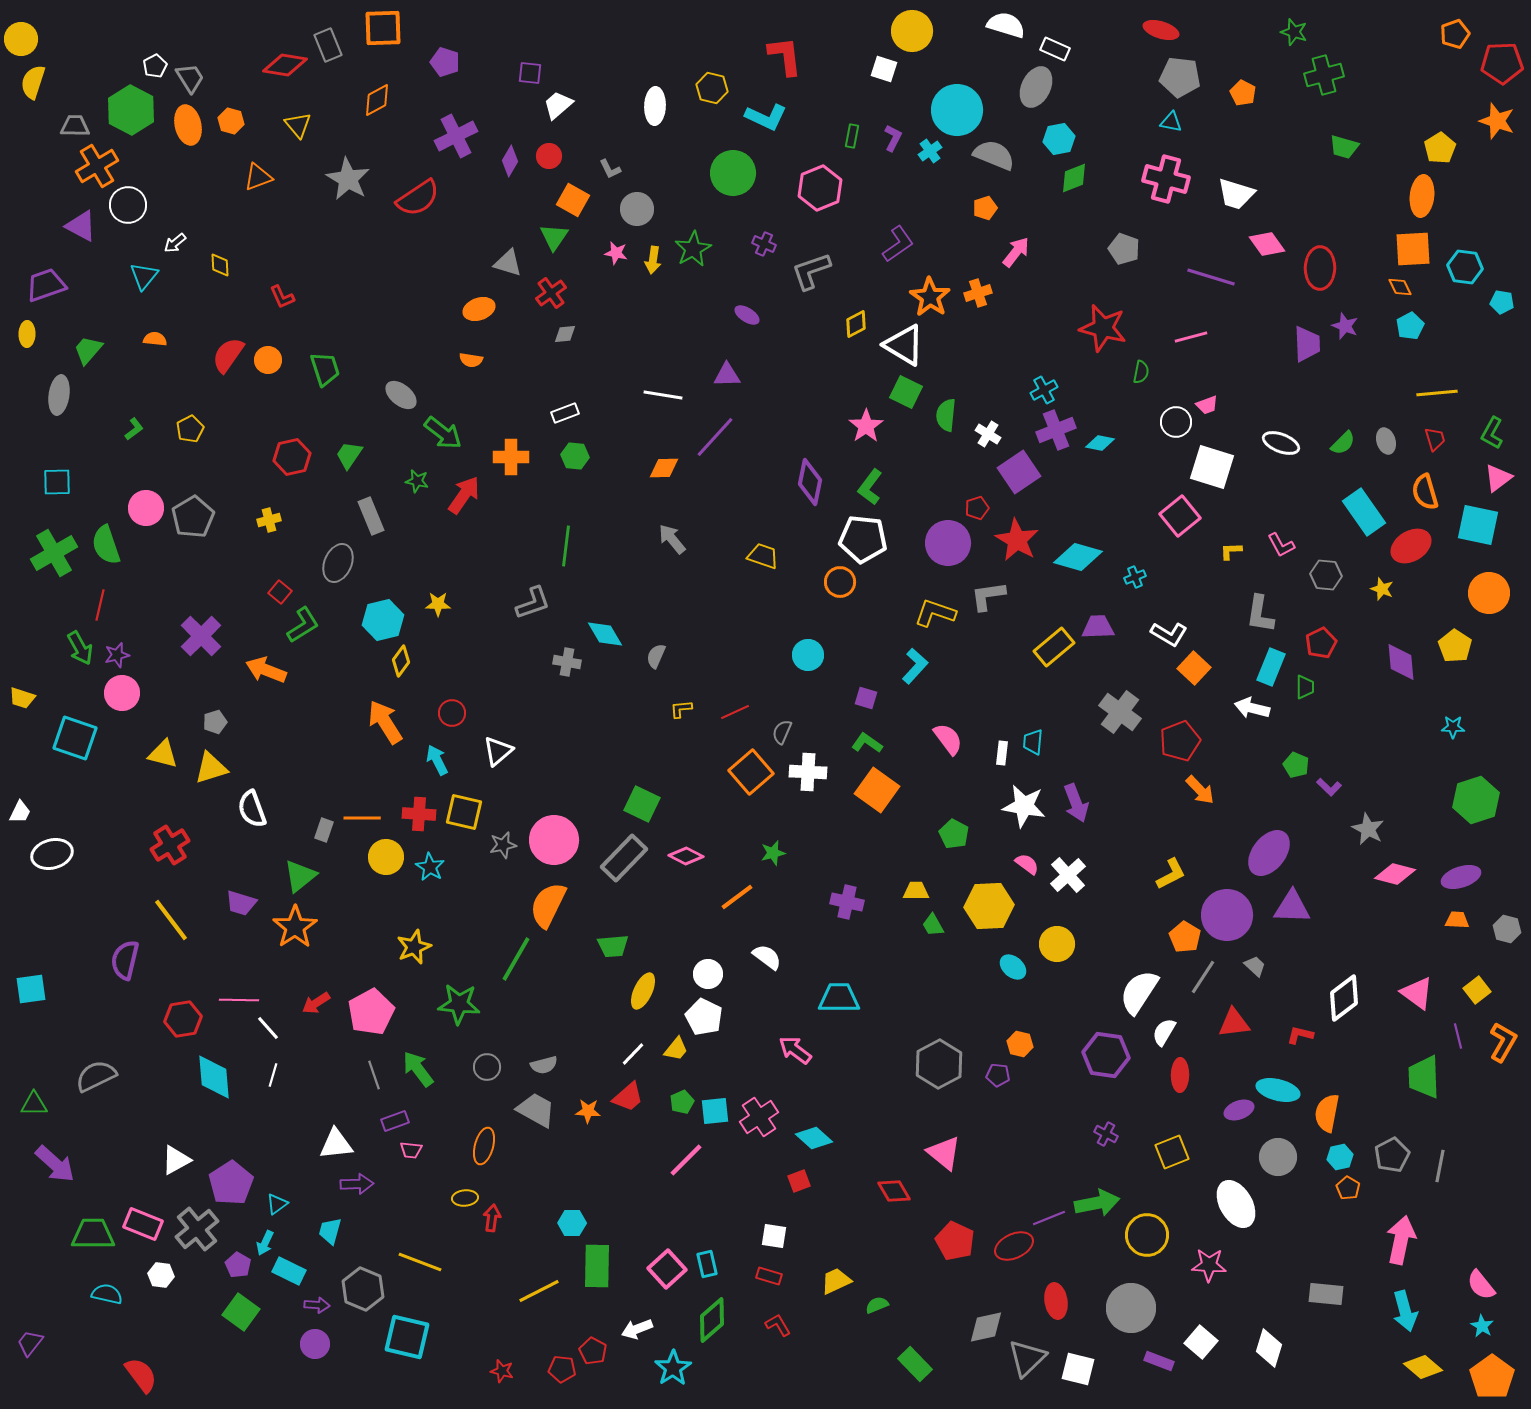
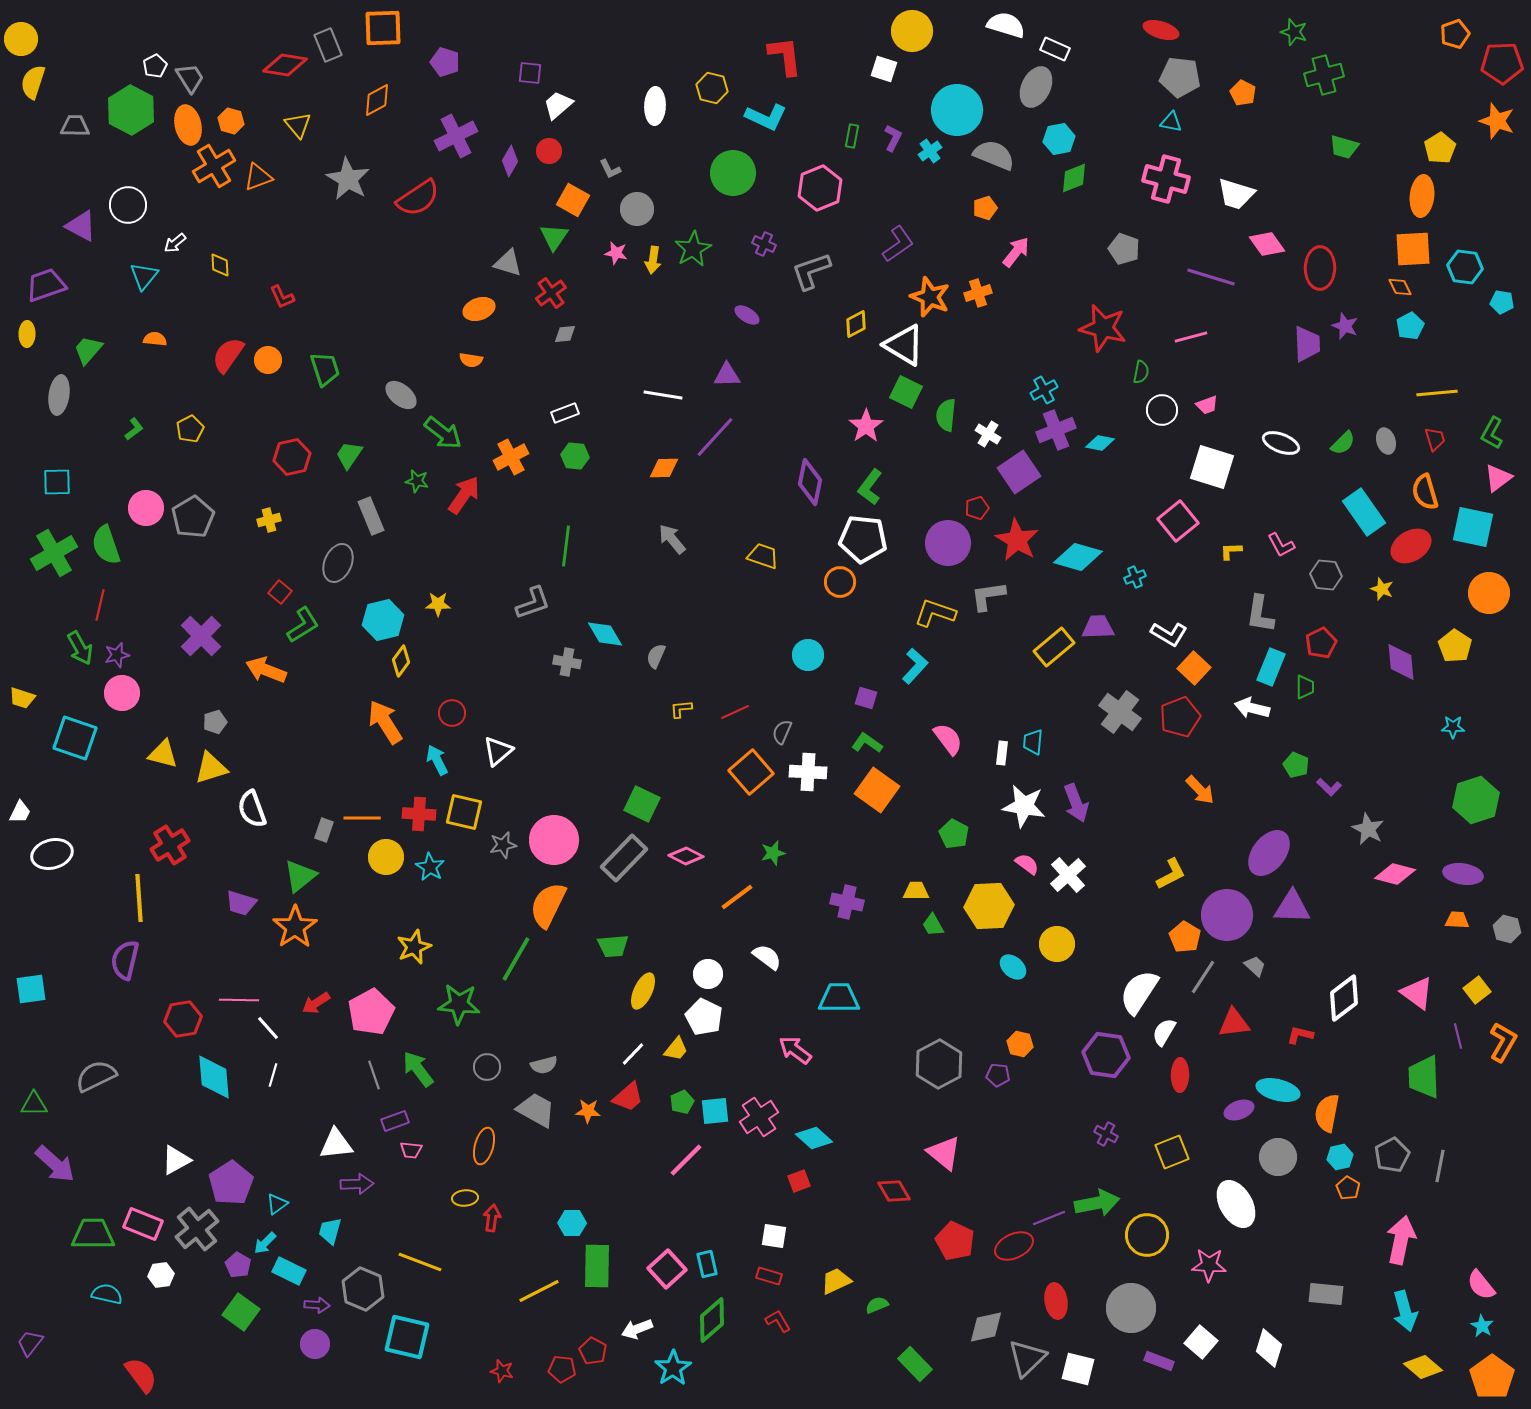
red circle at (549, 156): moved 5 px up
orange cross at (97, 166): moved 117 px right
orange star at (930, 297): rotated 12 degrees counterclockwise
white circle at (1176, 422): moved 14 px left, 12 px up
orange cross at (511, 457): rotated 28 degrees counterclockwise
pink square at (1180, 516): moved 2 px left, 5 px down
cyan square at (1478, 525): moved 5 px left, 2 px down
red pentagon at (1180, 741): moved 24 px up
purple ellipse at (1461, 877): moved 2 px right, 3 px up; rotated 27 degrees clockwise
yellow line at (171, 920): moved 32 px left, 22 px up; rotated 33 degrees clockwise
cyan arrow at (265, 1243): rotated 20 degrees clockwise
white hexagon at (161, 1275): rotated 15 degrees counterclockwise
red L-shape at (778, 1325): moved 4 px up
